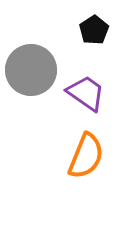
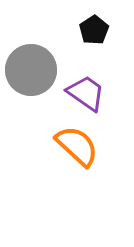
orange semicircle: moved 9 px left, 10 px up; rotated 69 degrees counterclockwise
